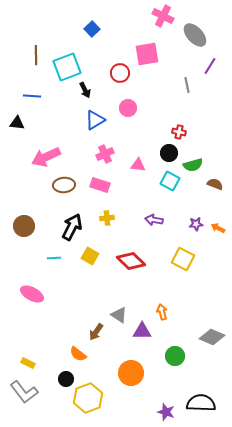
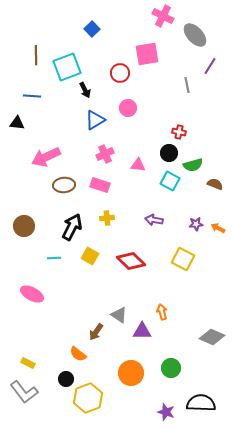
green circle at (175, 356): moved 4 px left, 12 px down
